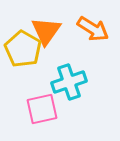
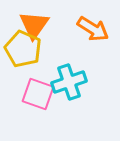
orange triangle: moved 12 px left, 6 px up
yellow pentagon: rotated 6 degrees counterclockwise
pink square: moved 4 px left, 15 px up; rotated 32 degrees clockwise
